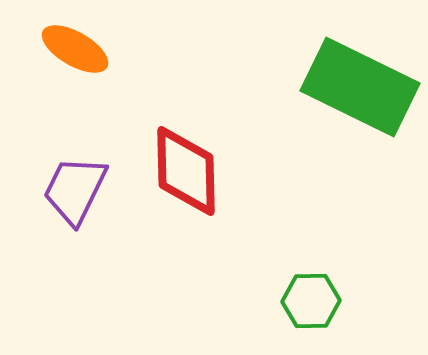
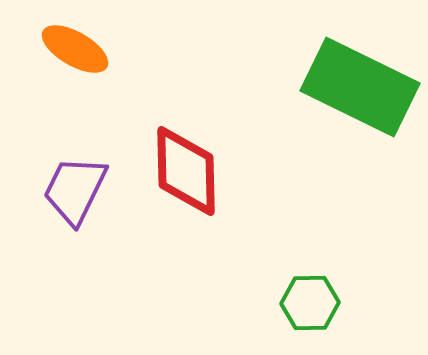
green hexagon: moved 1 px left, 2 px down
